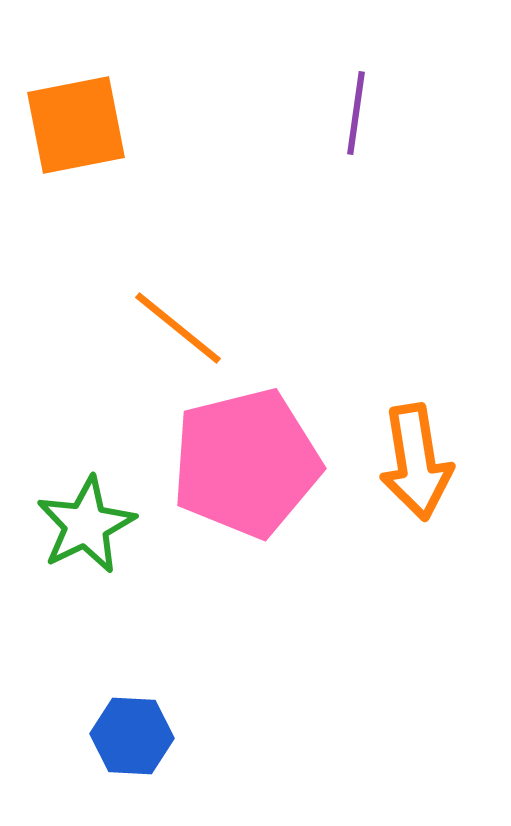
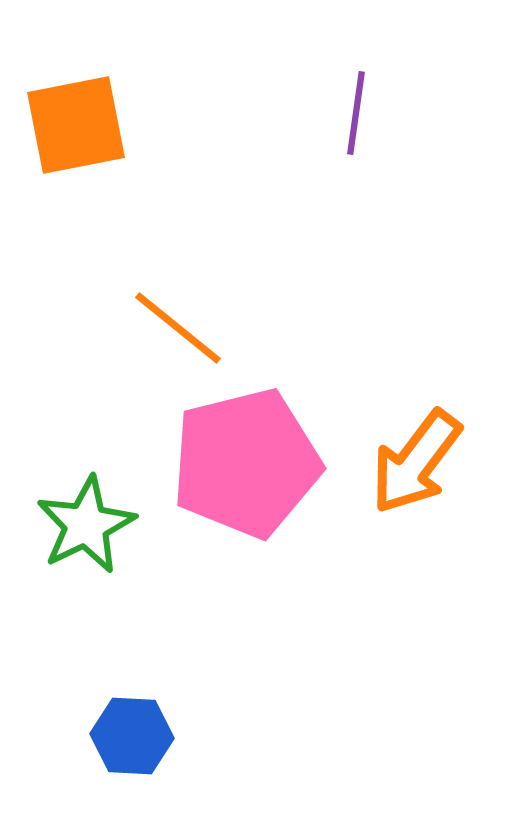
orange arrow: rotated 46 degrees clockwise
